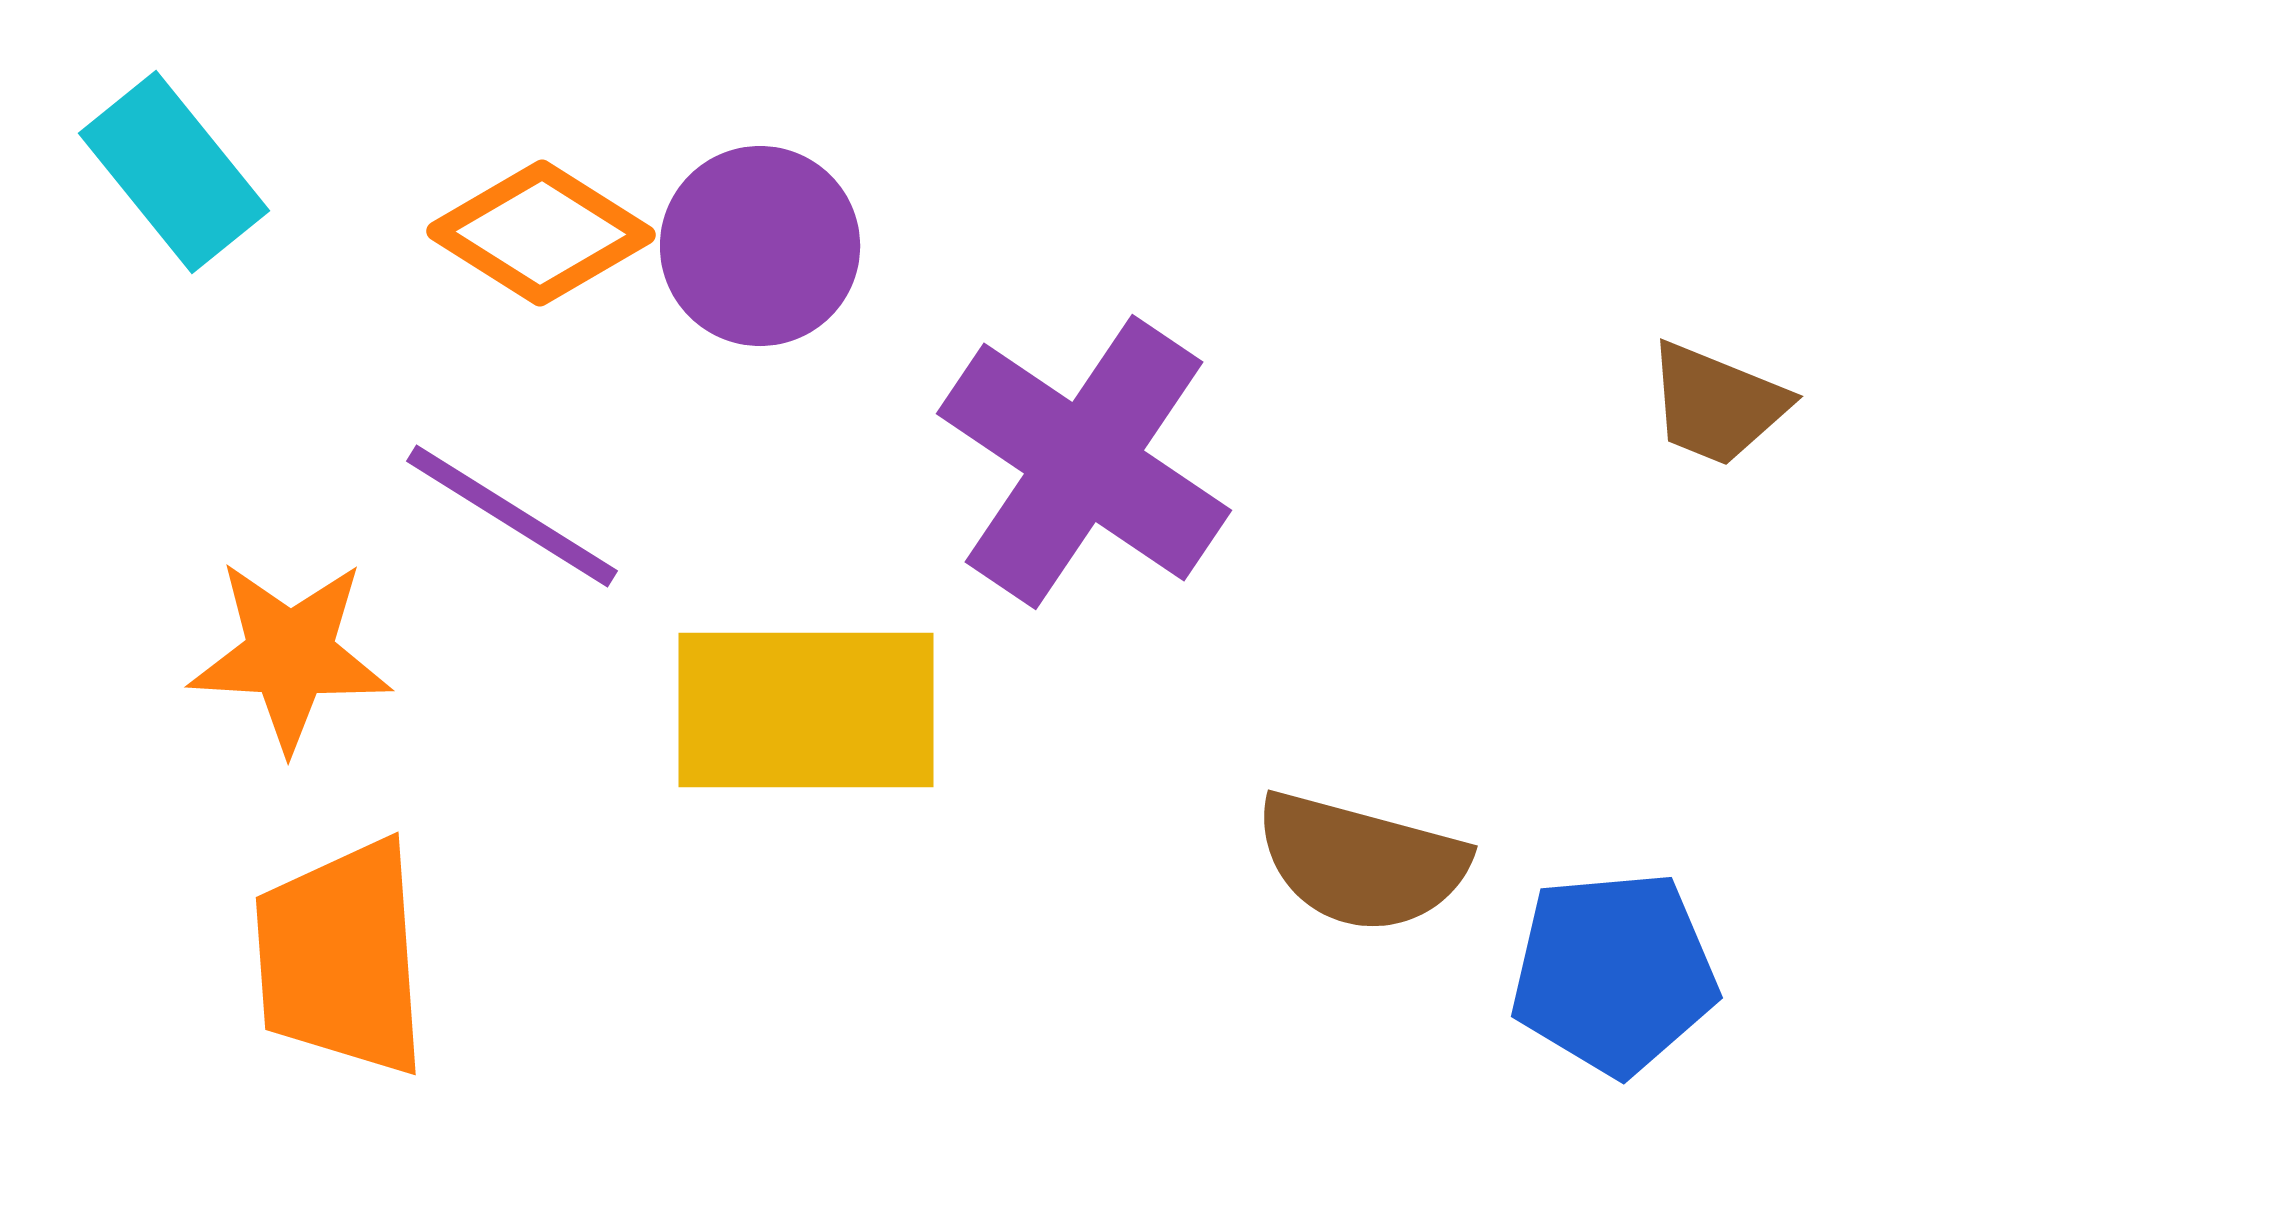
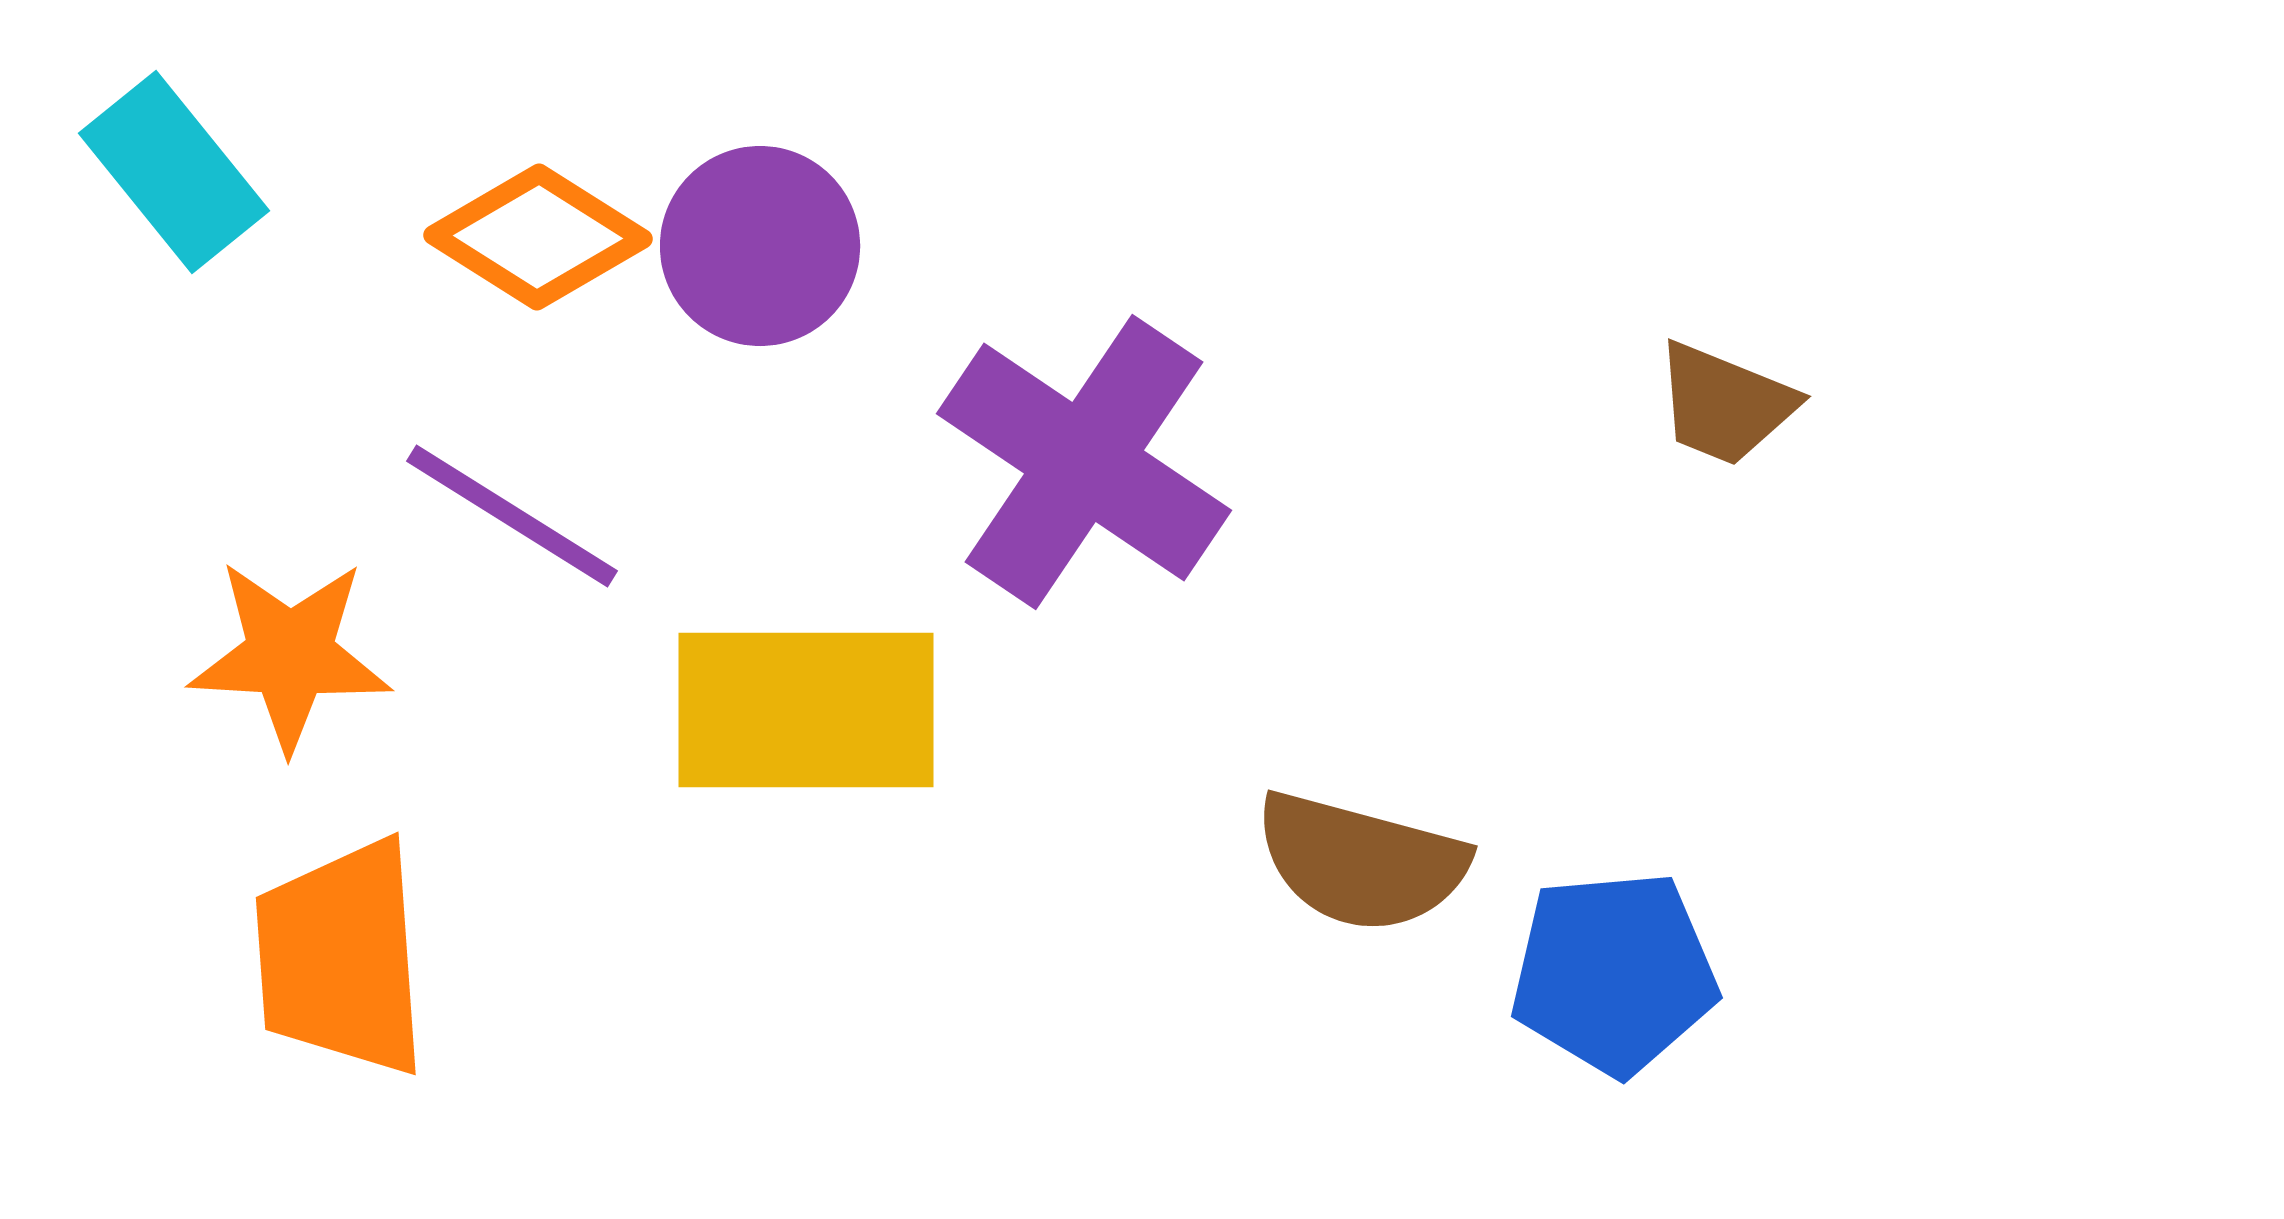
orange diamond: moved 3 px left, 4 px down
brown trapezoid: moved 8 px right
